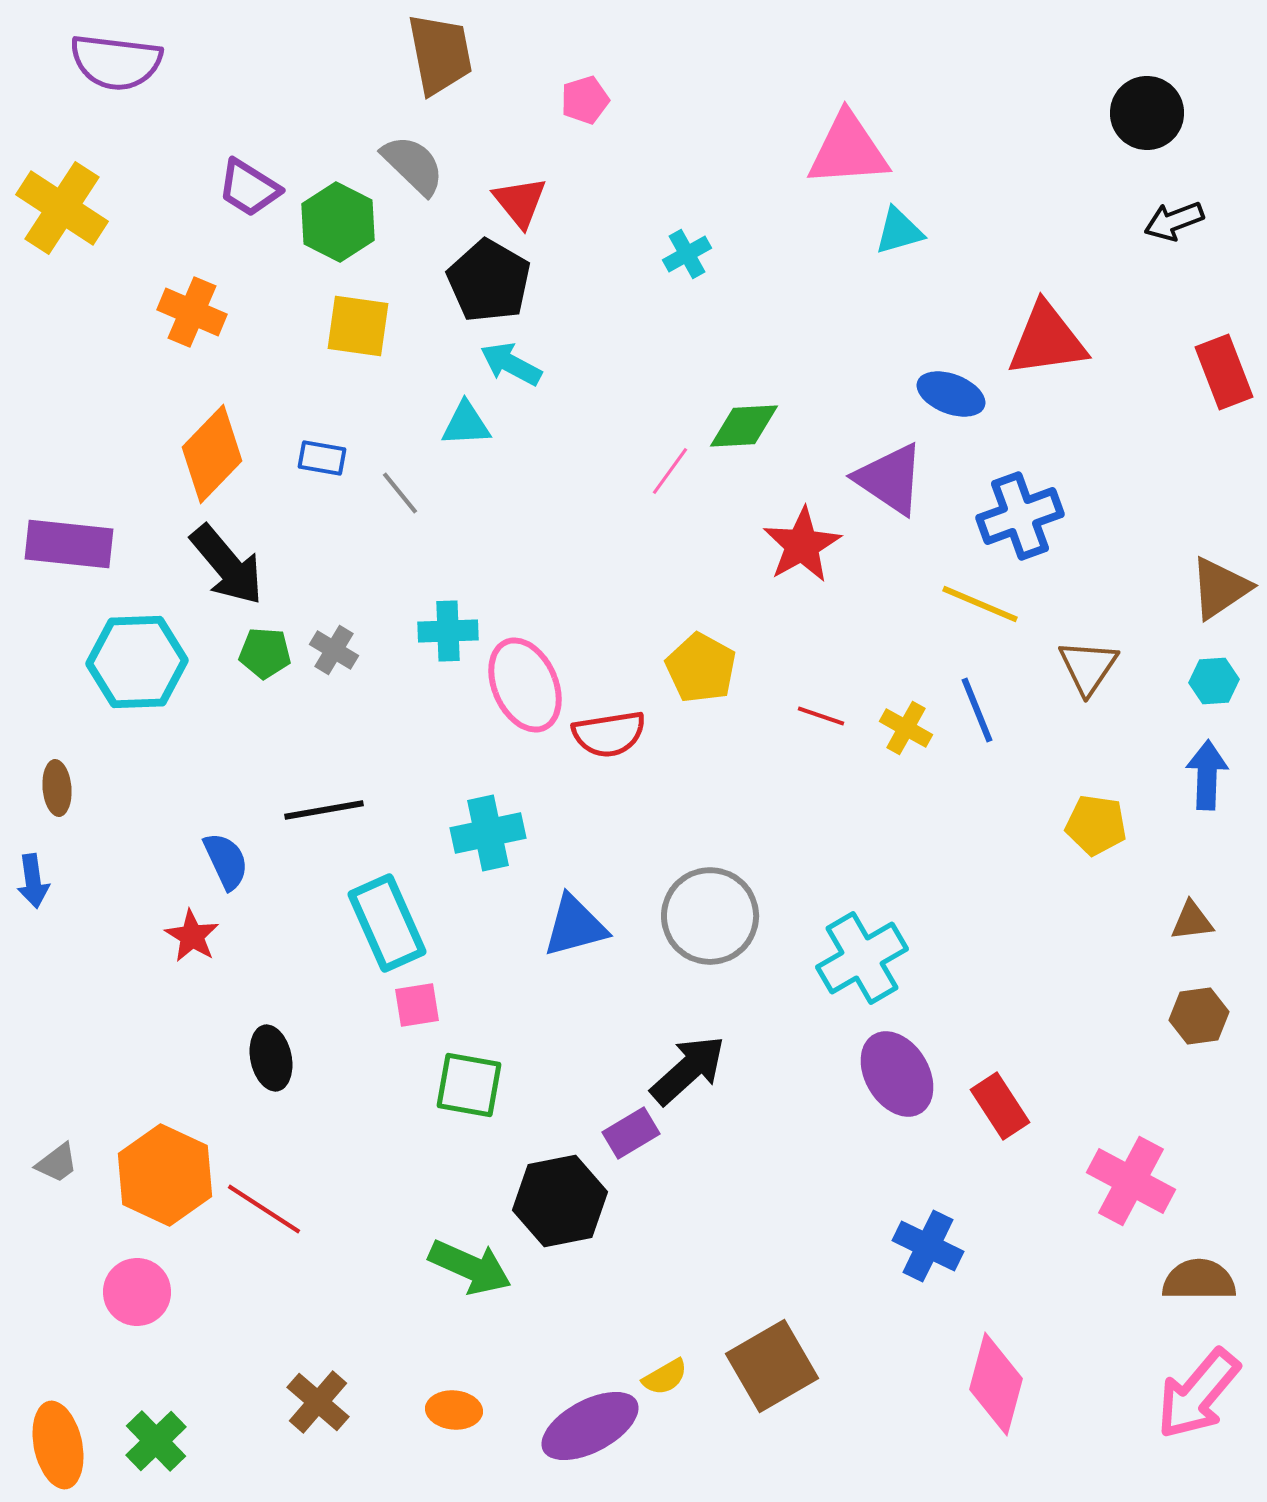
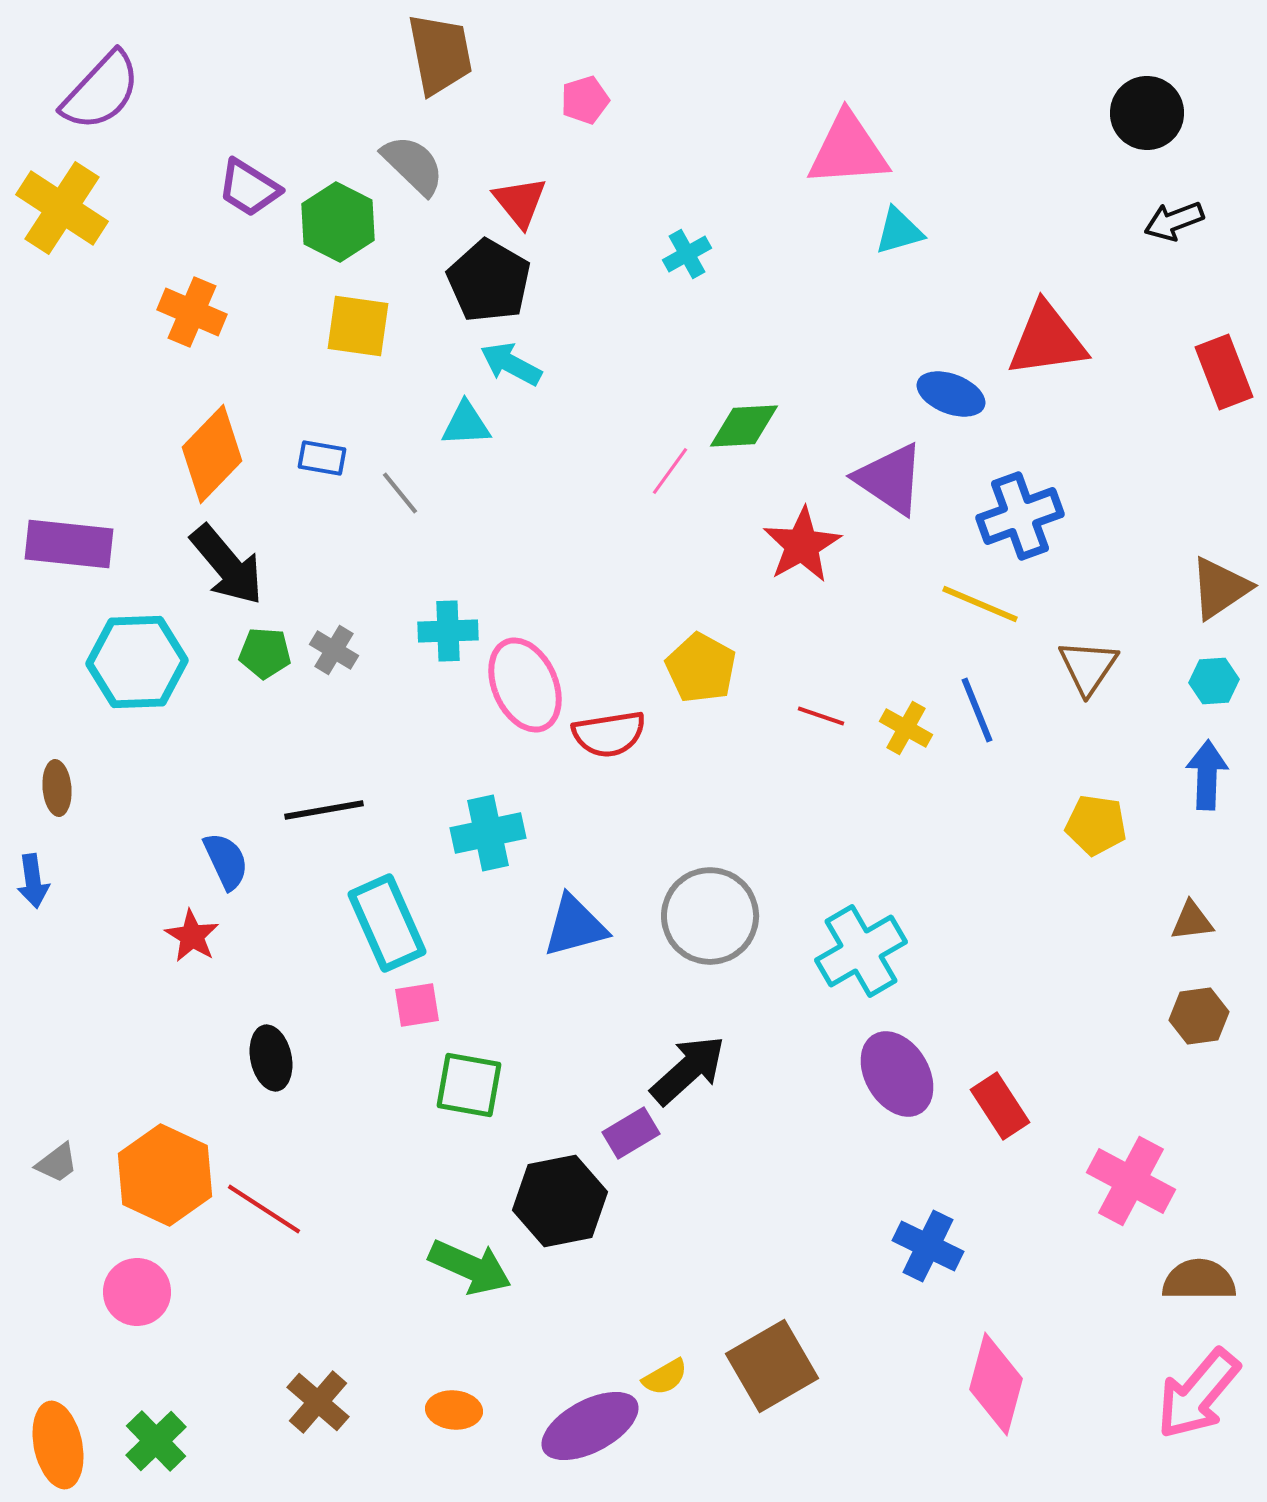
purple semicircle at (116, 62): moved 15 px left, 29 px down; rotated 54 degrees counterclockwise
cyan cross at (862, 958): moved 1 px left, 7 px up
